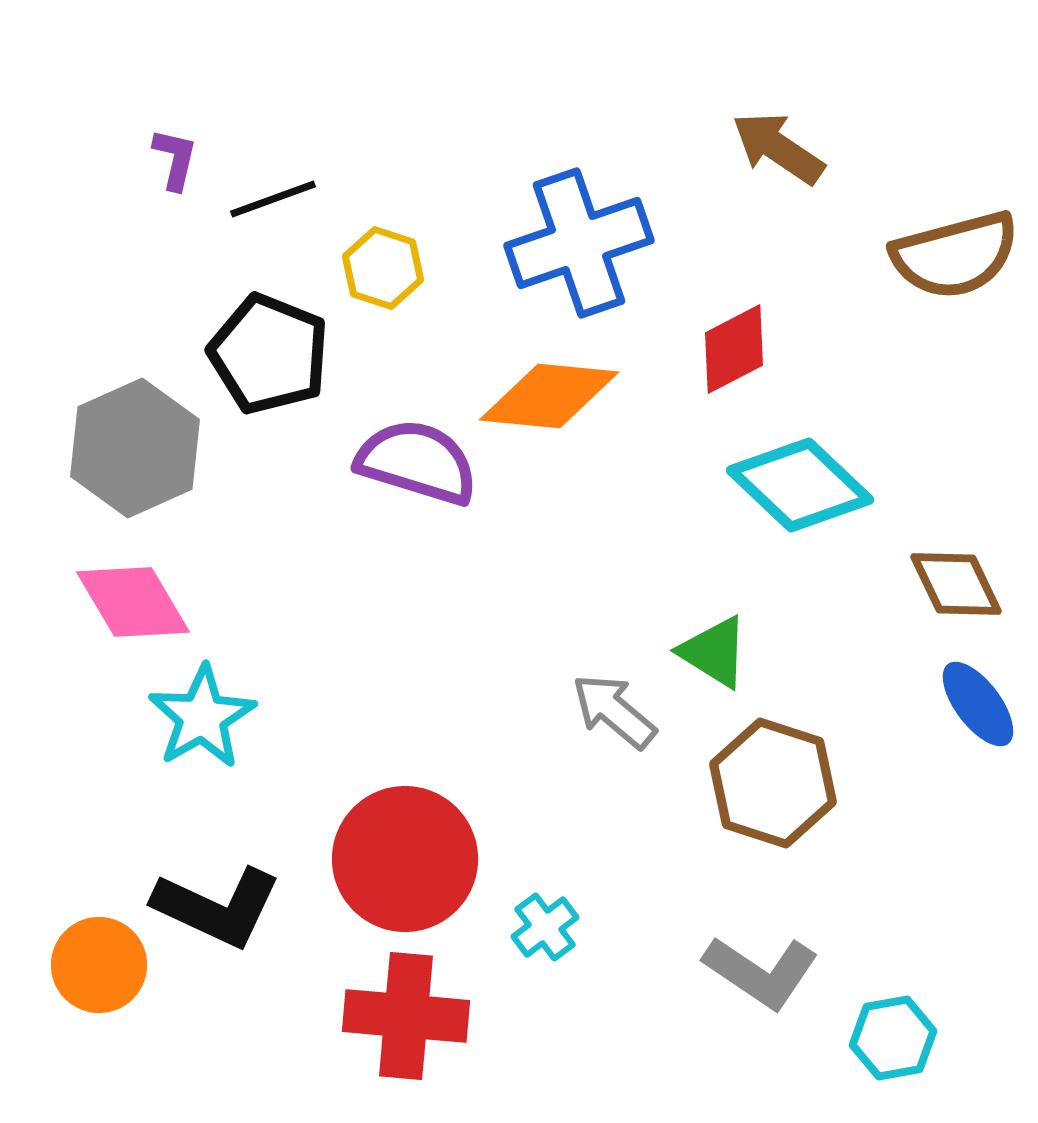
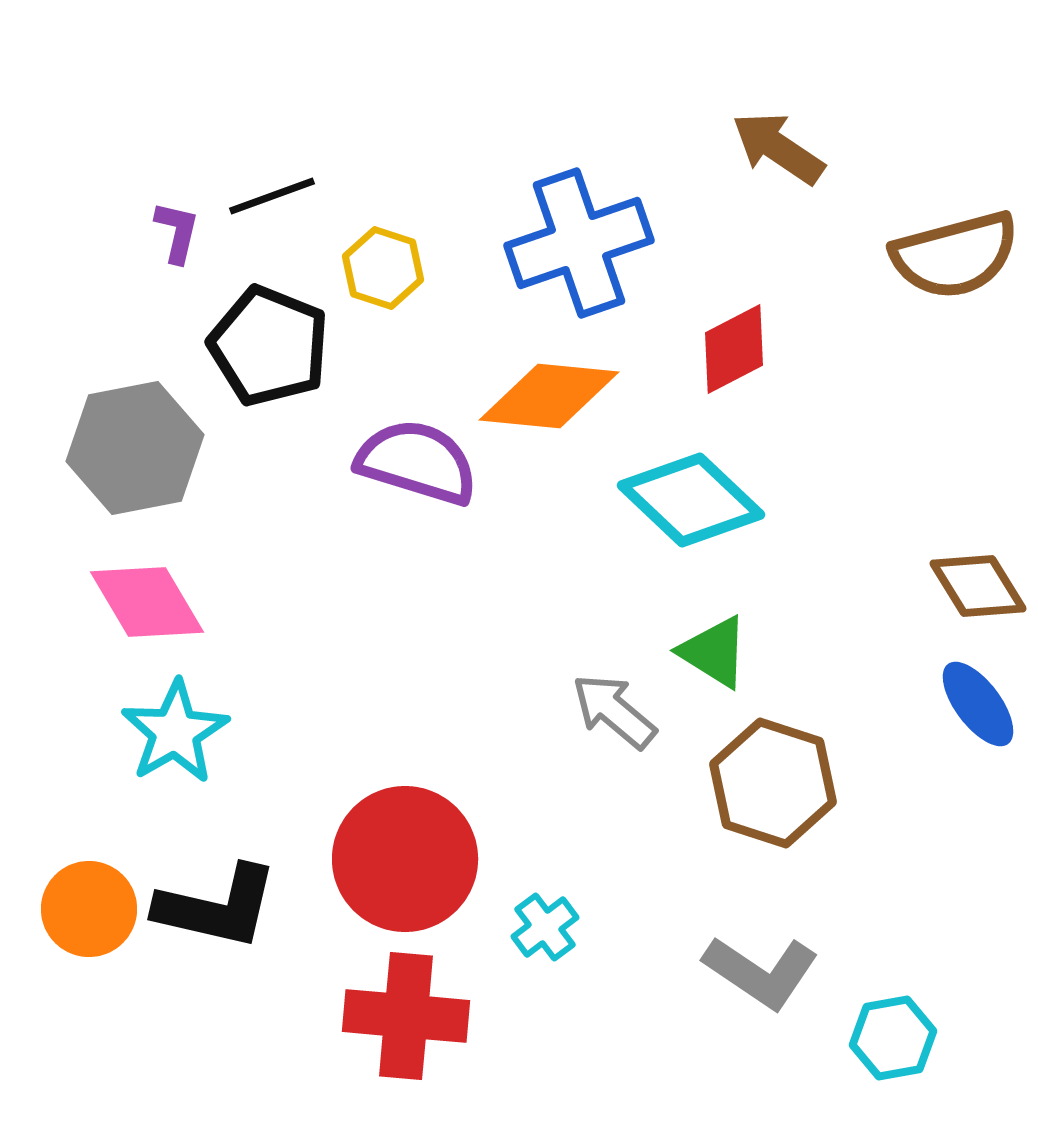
purple L-shape: moved 2 px right, 73 px down
black line: moved 1 px left, 3 px up
black pentagon: moved 8 px up
gray hexagon: rotated 13 degrees clockwise
cyan diamond: moved 109 px left, 15 px down
brown diamond: moved 22 px right, 2 px down; rotated 6 degrees counterclockwise
pink diamond: moved 14 px right
cyan star: moved 27 px left, 15 px down
black L-shape: rotated 12 degrees counterclockwise
orange circle: moved 10 px left, 56 px up
